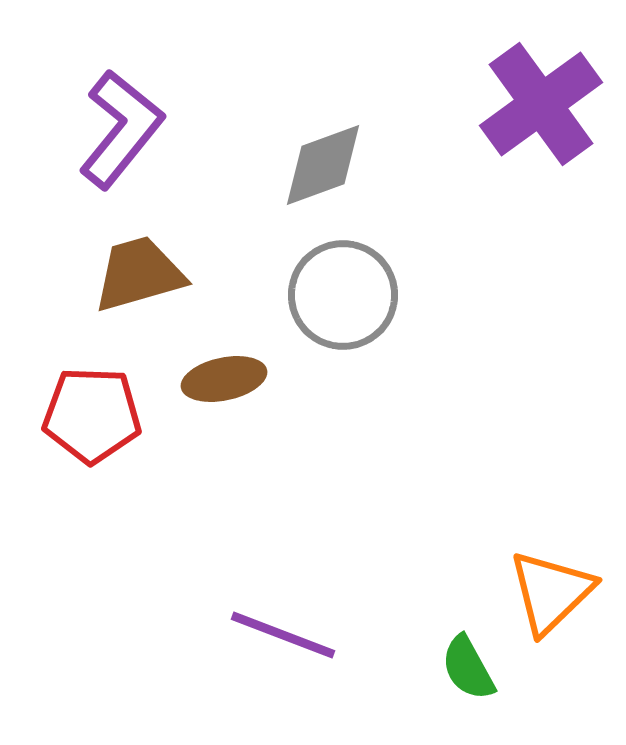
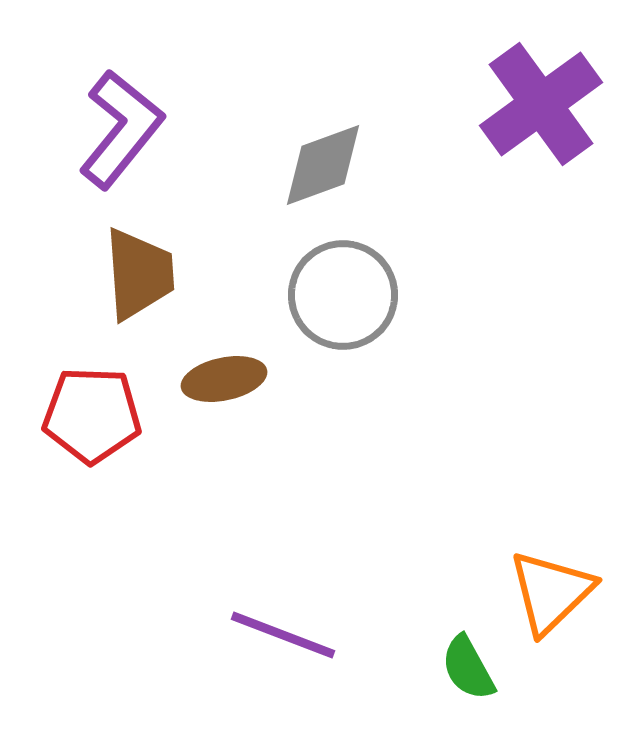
brown trapezoid: rotated 102 degrees clockwise
